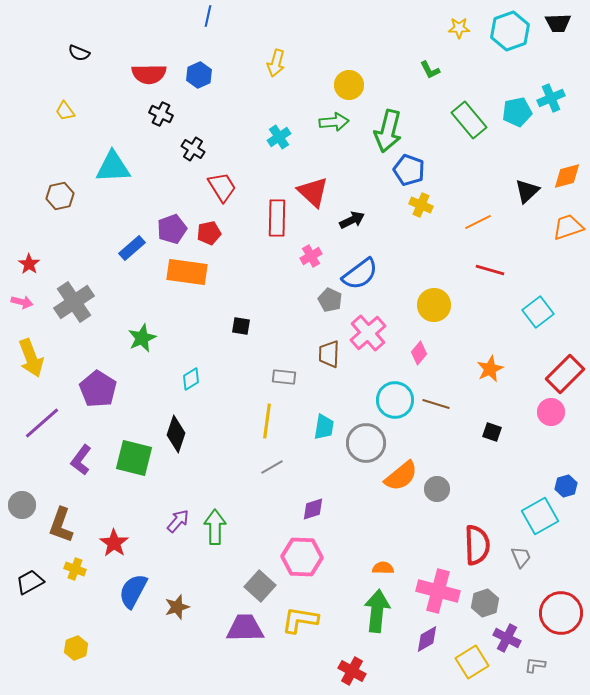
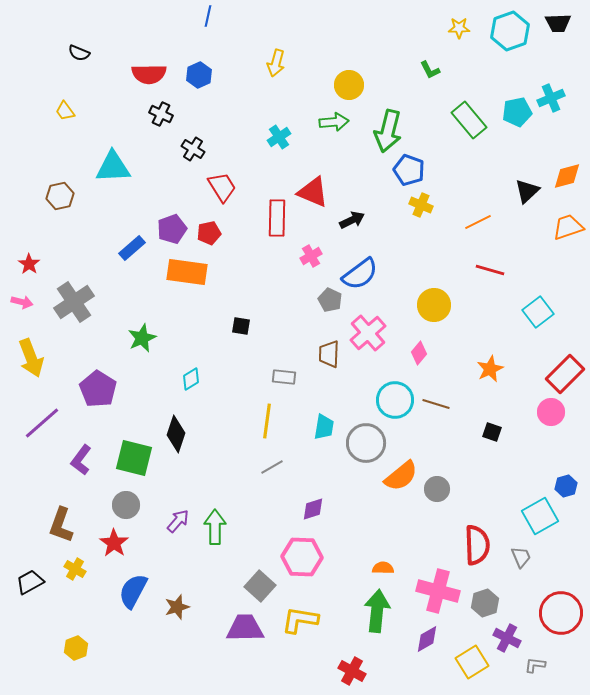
red triangle at (313, 192): rotated 20 degrees counterclockwise
gray circle at (22, 505): moved 104 px right
yellow cross at (75, 569): rotated 10 degrees clockwise
